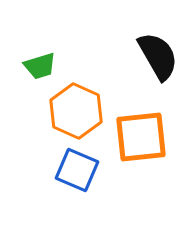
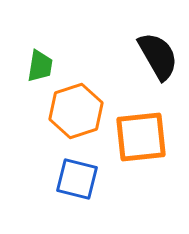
green trapezoid: rotated 64 degrees counterclockwise
orange hexagon: rotated 18 degrees clockwise
blue square: moved 9 px down; rotated 9 degrees counterclockwise
